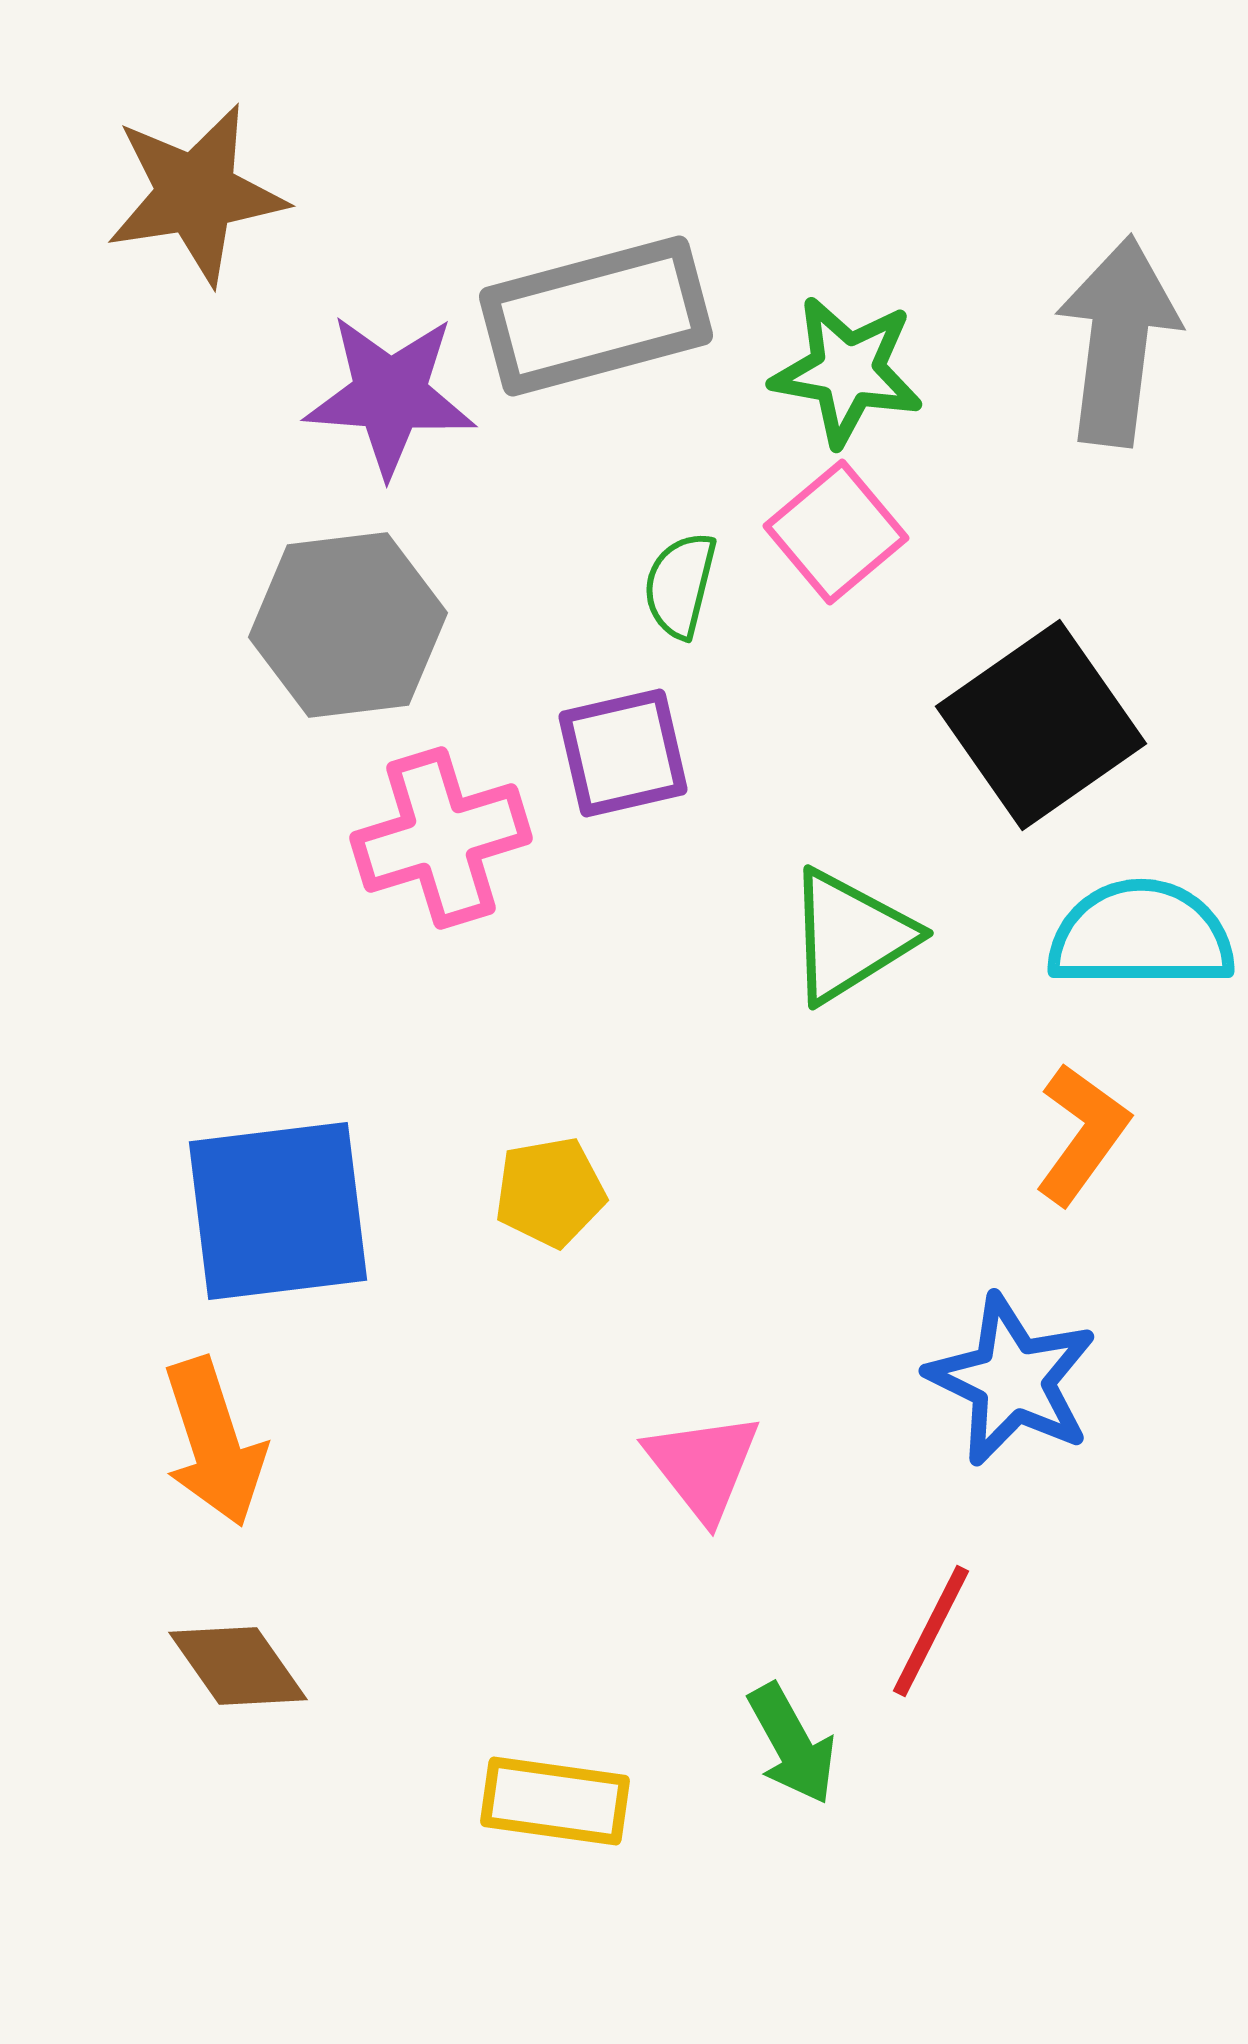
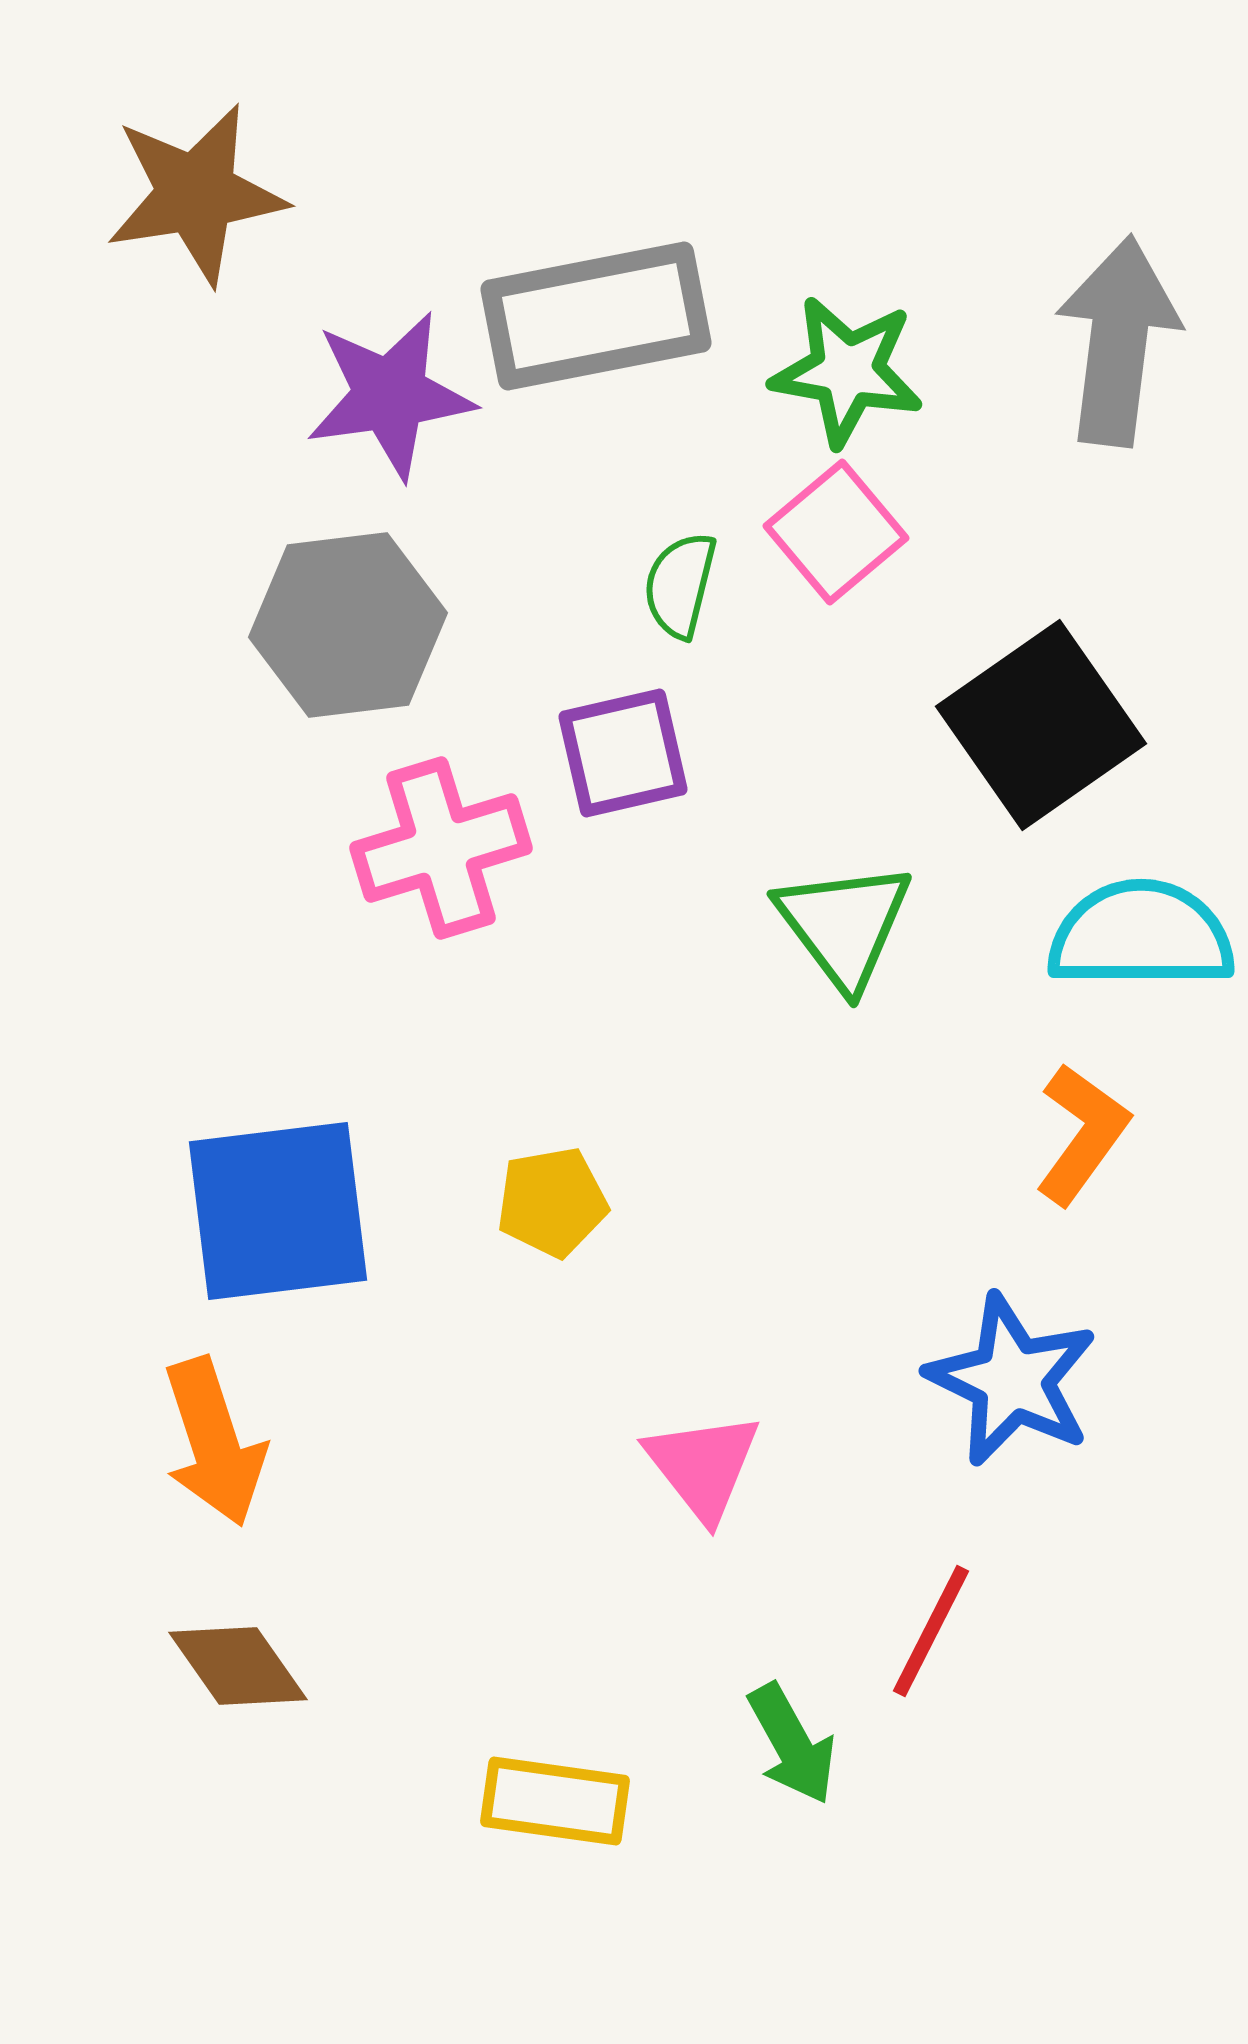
gray rectangle: rotated 4 degrees clockwise
purple star: rotated 12 degrees counterclockwise
pink cross: moved 10 px down
green triangle: moved 6 px left, 11 px up; rotated 35 degrees counterclockwise
yellow pentagon: moved 2 px right, 10 px down
